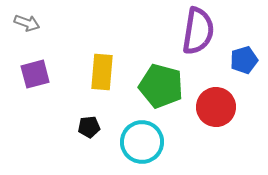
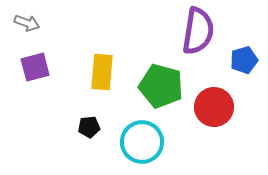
purple square: moved 7 px up
red circle: moved 2 px left
